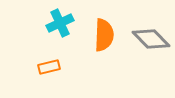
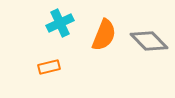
orange semicircle: rotated 20 degrees clockwise
gray diamond: moved 2 px left, 2 px down
